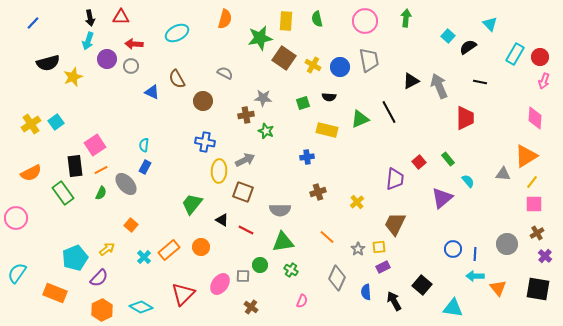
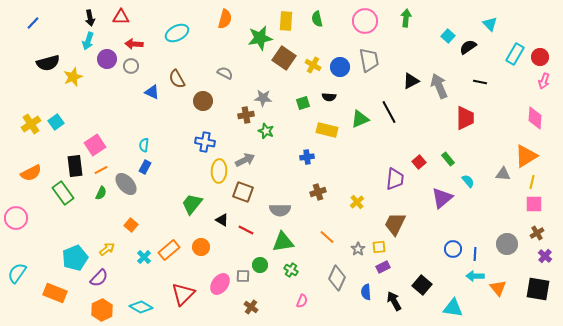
yellow line at (532, 182): rotated 24 degrees counterclockwise
